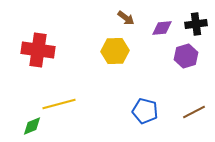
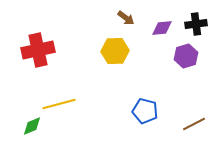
red cross: rotated 20 degrees counterclockwise
brown line: moved 12 px down
